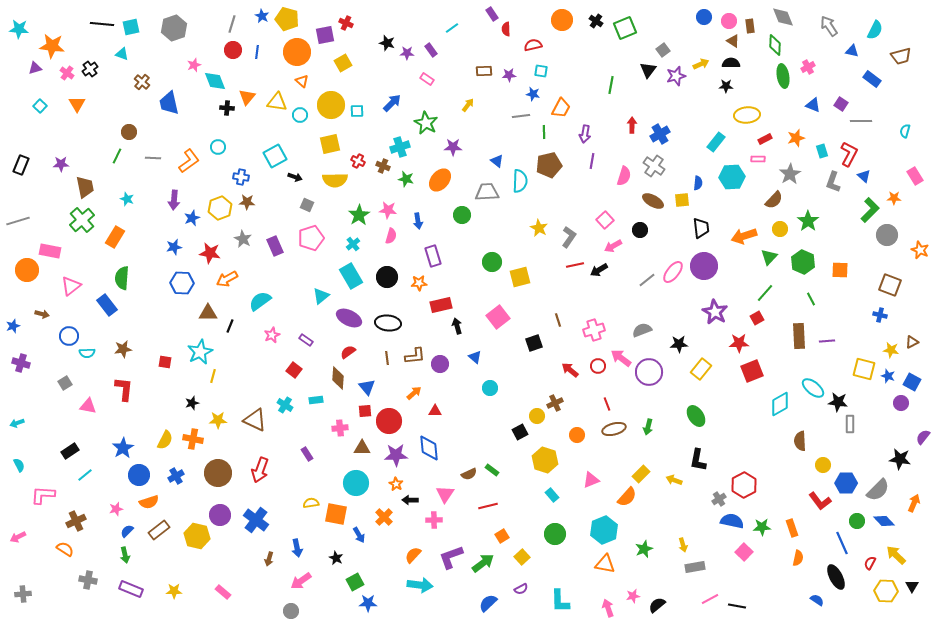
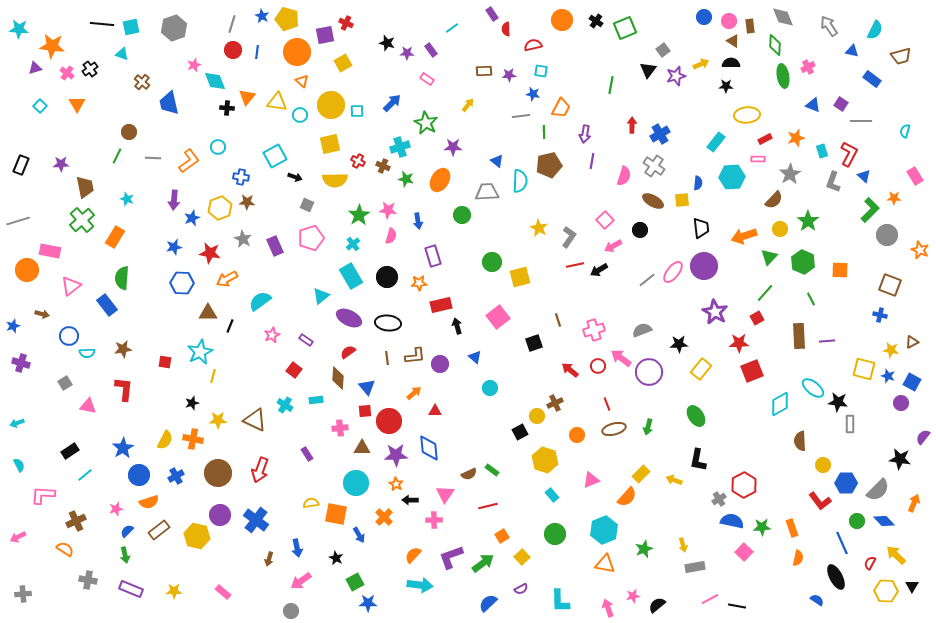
orange ellipse at (440, 180): rotated 10 degrees counterclockwise
